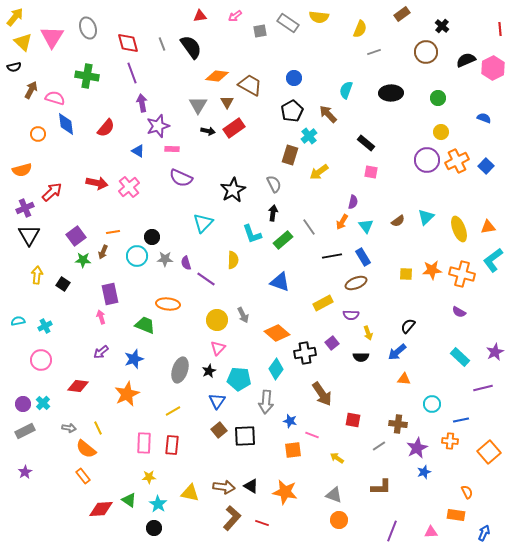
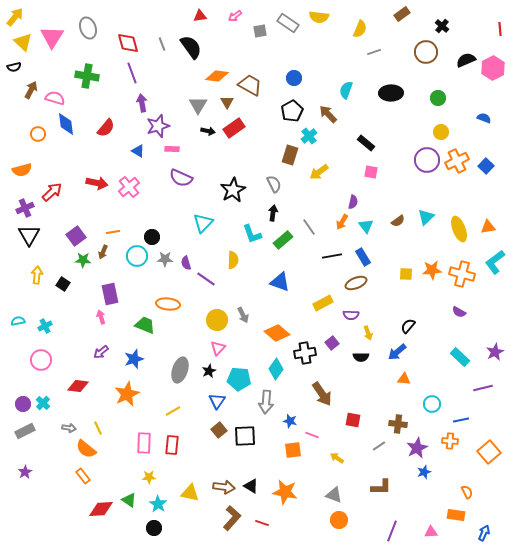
cyan L-shape at (493, 260): moved 2 px right, 2 px down
